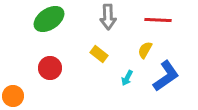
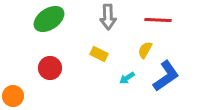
yellow rectangle: rotated 12 degrees counterclockwise
cyan arrow: rotated 28 degrees clockwise
